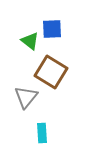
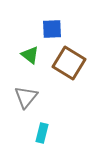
green triangle: moved 14 px down
brown square: moved 18 px right, 9 px up
cyan rectangle: rotated 18 degrees clockwise
